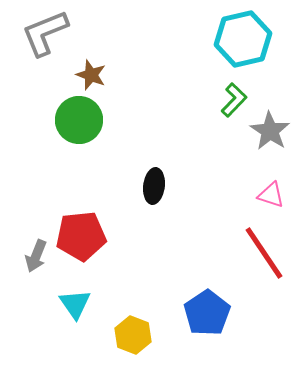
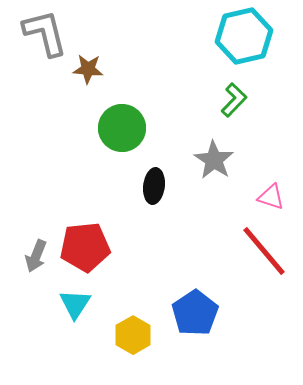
gray L-shape: rotated 98 degrees clockwise
cyan hexagon: moved 1 px right, 3 px up
brown star: moved 3 px left, 6 px up; rotated 16 degrees counterclockwise
green circle: moved 43 px right, 8 px down
gray star: moved 56 px left, 29 px down
pink triangle: moved 2 px down
red pentagon: moved 4 px right, 11 px down
red line: moved 2 px up; rotated 6 degrees counterclockwise
cyan triangle: rotated 8 degrees clockwise
blue pentagon: moved 12 px left
yellow hexagon: rotated 9 degrees clockwise
